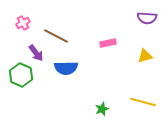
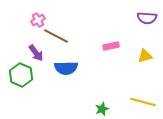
pink cross: moved 15 px right, 3 px up
pink rectangle: moved 3 px right, 3 px down
